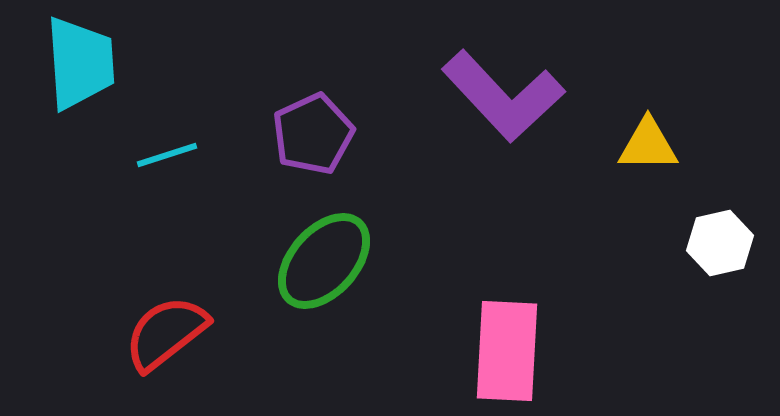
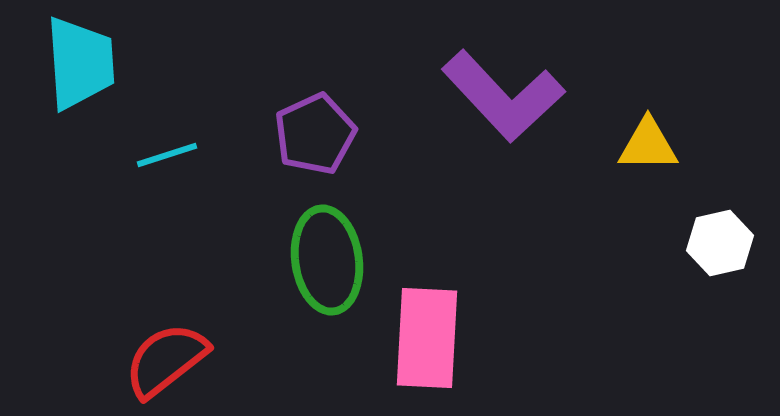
purple pentagon: moved 2 px right
green ellipse: moved 3 px right, 1 px up; rotated 50 degrees counterclockwise
red semicircle: moved 27 px down
pink rectangle: moved 80 px left, 13 px up
